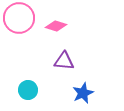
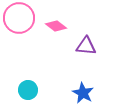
pink diamond: rotated 20 degrees clockwise
purple triangle: moved 22 px right, 15 px up
blue star: rotated 20 degrees counterclockwise
